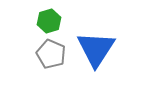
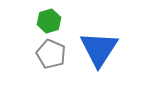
blue triangle: moved 3 px right
